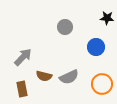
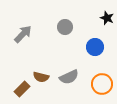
black star: rotated 16 degrees clockwise
blue circle: moved 1 px left
gray arrow: moved 23 px up
brown semicircle: moved 3 px left, 1 px down
brown rectangle: rotated 56 degrees clockwise
